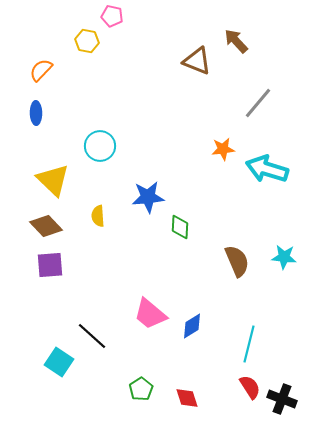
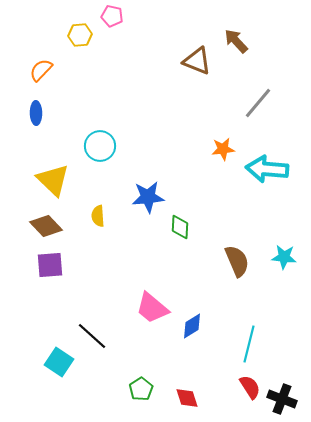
yellow hexagon: moved 7 px left, 6 px up; rotated 15 degrees counterclockwise
cyan arrow: rotated 12 degrees counterclockwise
pink trapezoid: moved 2 px right, 6 px up
